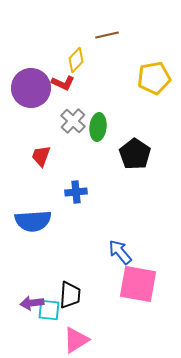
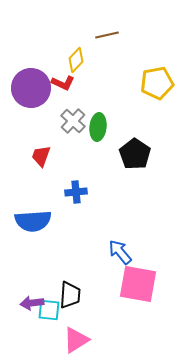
yellow pentagon: moved 3 px right, 5 px down
